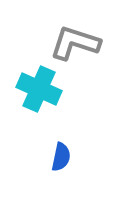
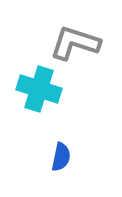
cyan cross: rotated 6 degrees counterclockwise
